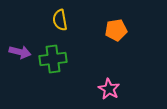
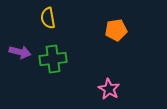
yellow semicircle: moved 12 px left, 2 px up
